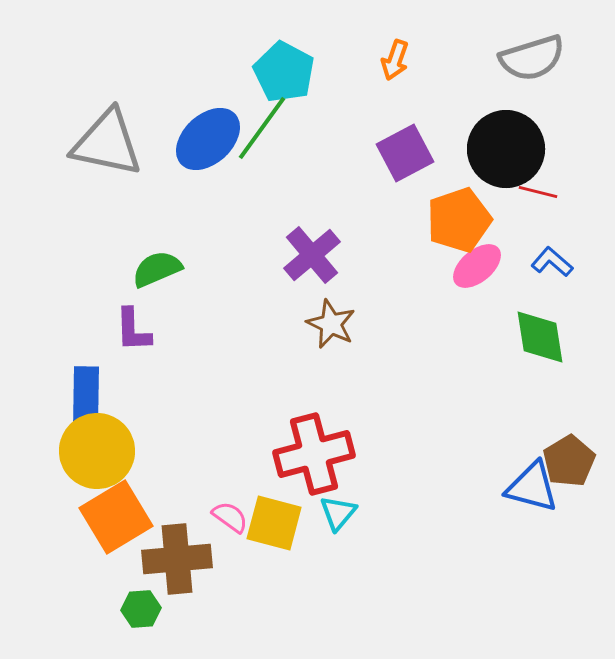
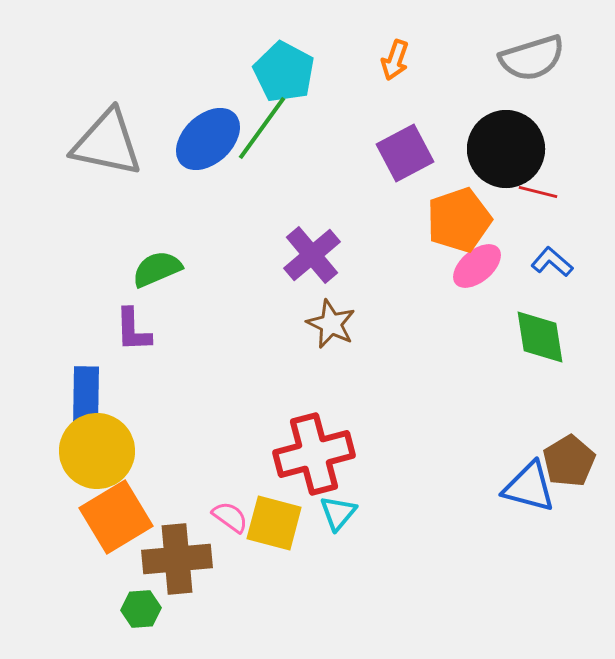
blue triangle: moved 3 px left
